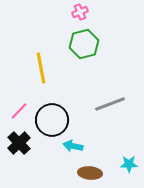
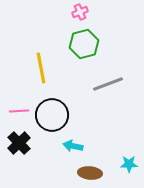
gray line: moved 2 px left, 20 px up
pink line: rotated 42 degrees clockwise
black circle: moved 5 px up
